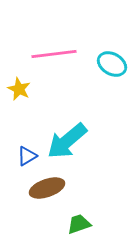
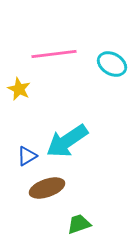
cyan arrow: rotated 6 degrees clockwise
